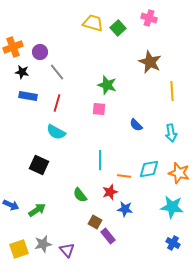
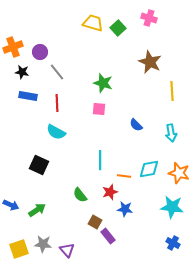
green star: moved 4 px left, 2 px up
red line: rotated 18 degrees counterclockwise
gray star: rotated 18 degrees clockwise
